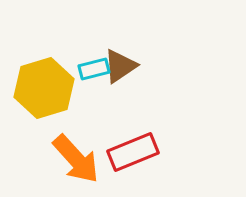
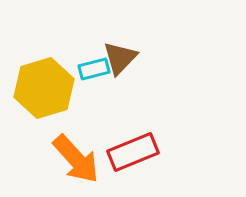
brown triangle: moved 8 px up; rotated 12 degrees counterclockwise
